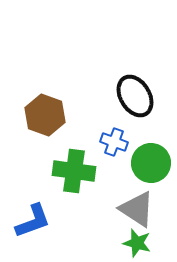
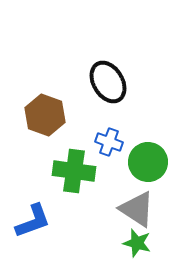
black ellipse: moved 27 px left, 14 px up
blue cross: moved 5 px left
green circle: moved 3 px left, 1 px up
